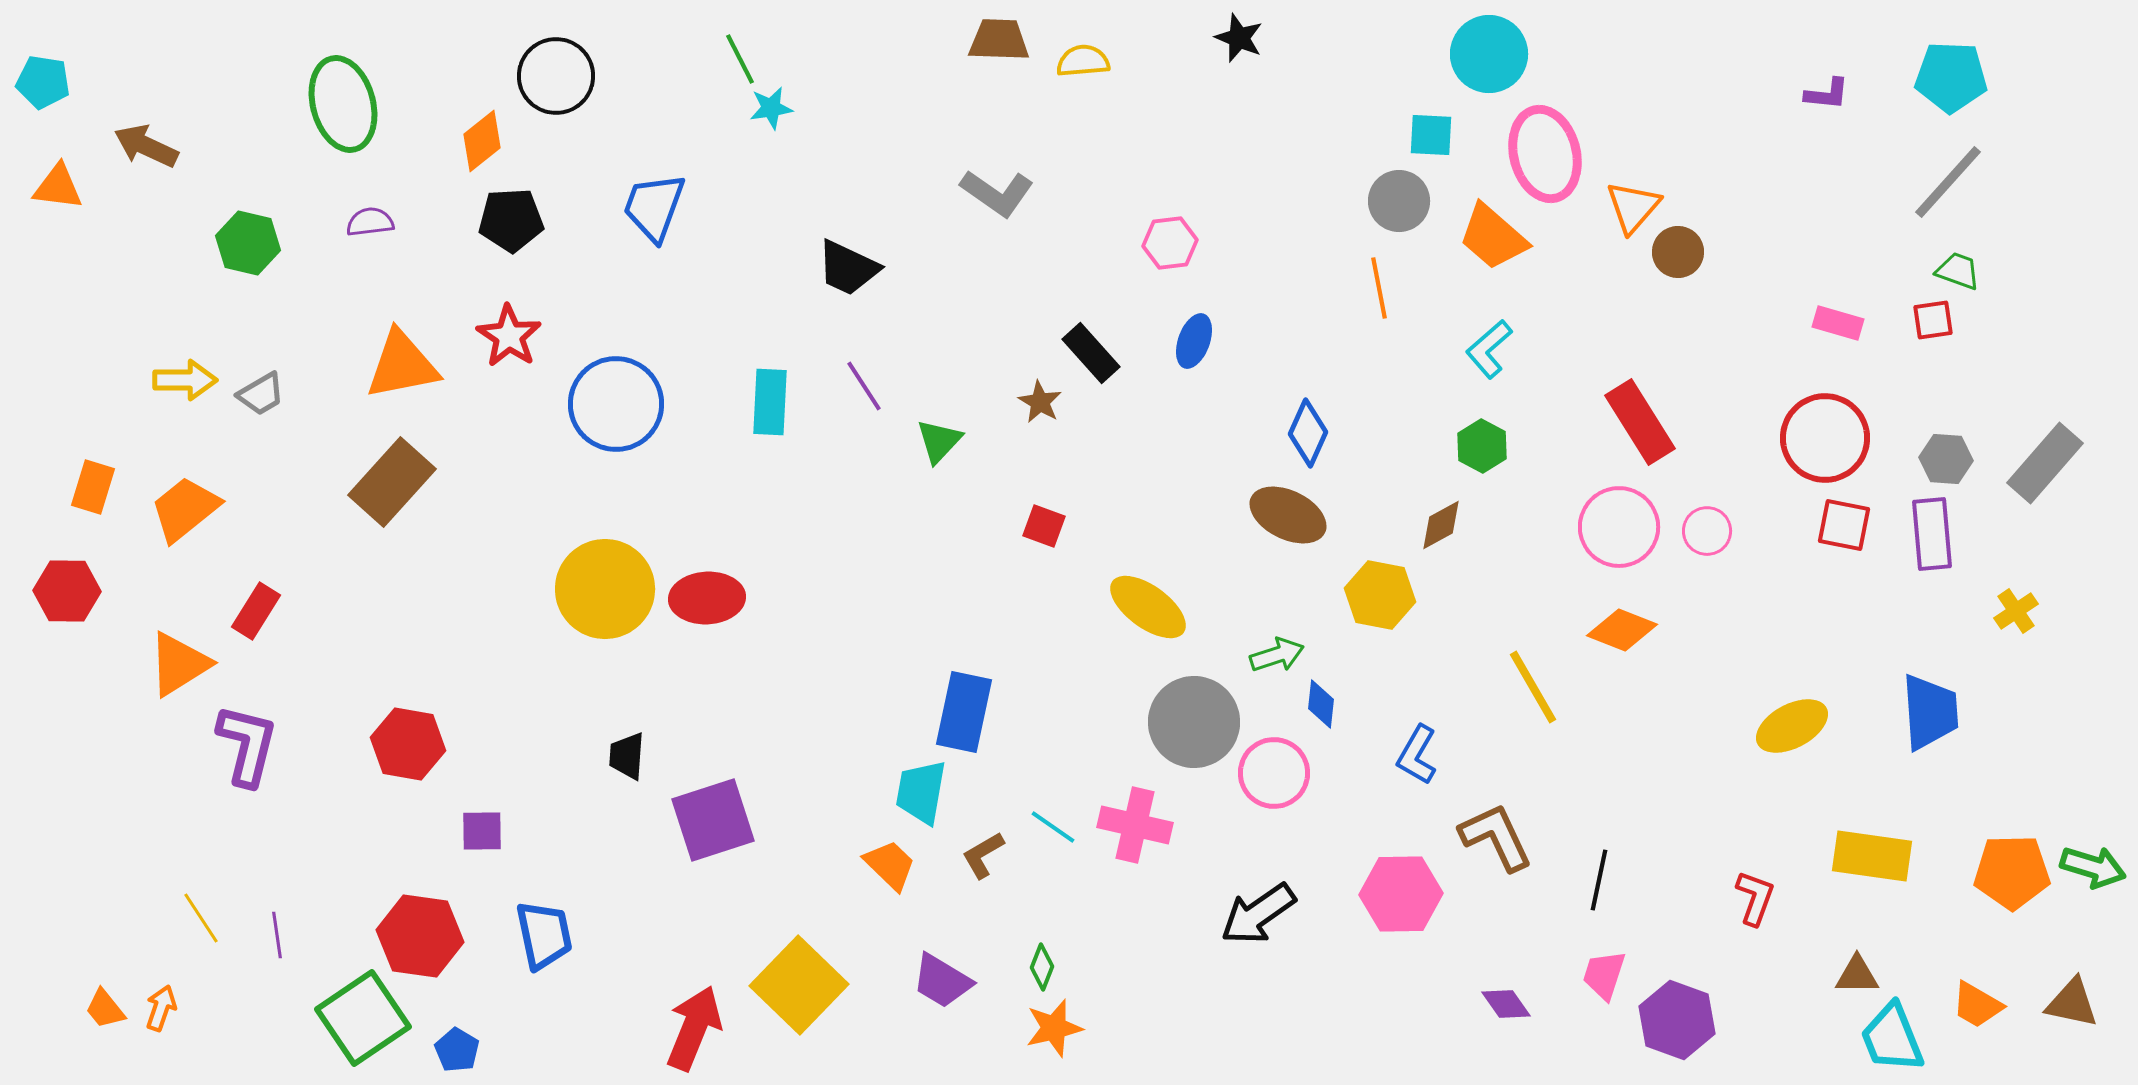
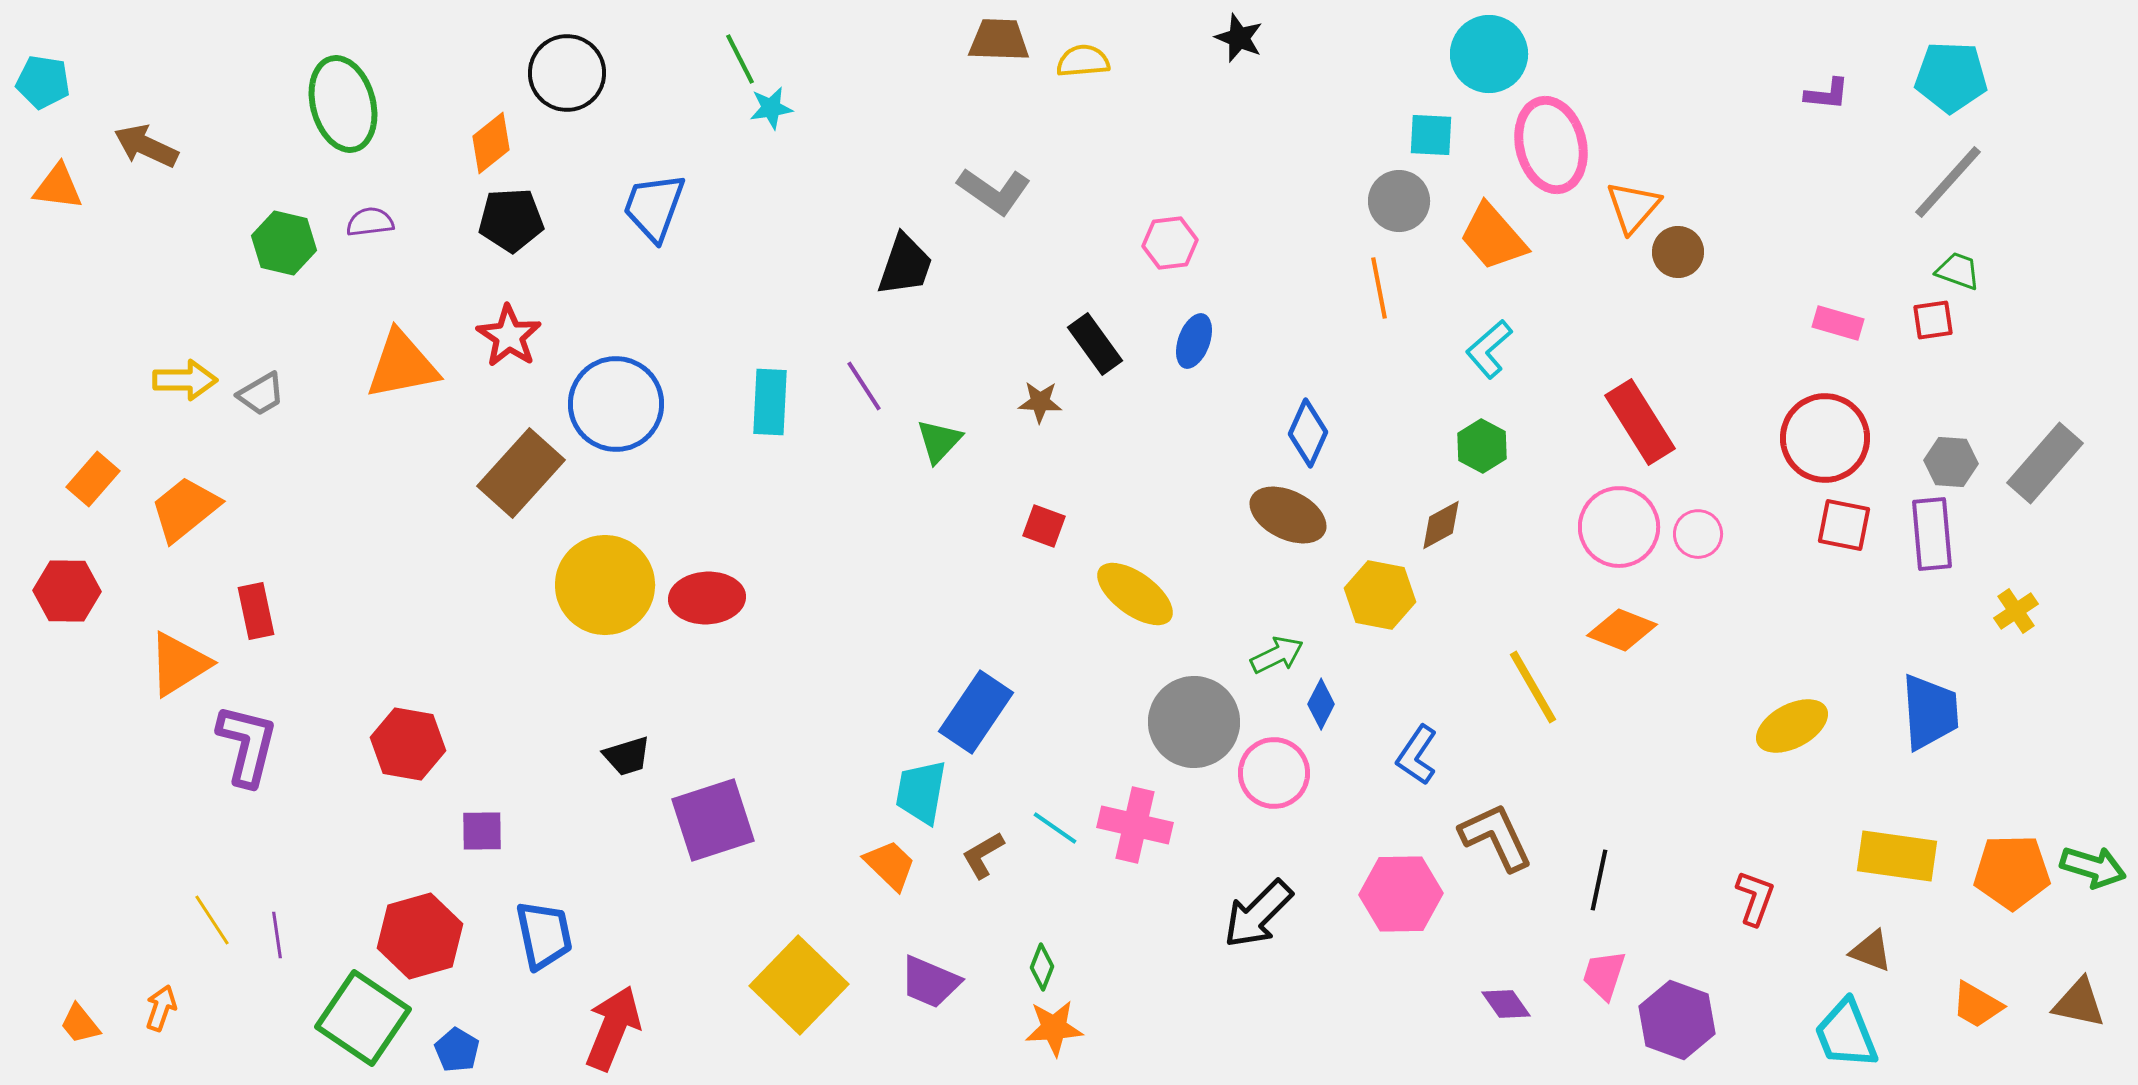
black circle at (556, 76): moved 11 px right, 3 px up
orange diamond at (482, 141): moved 9 px right, 2 px down
pink ellipse at (1545, 154): moved 6 px right, 9 px up
gray L-shape at (997, 193): moved 3 px left, 2 px up
orange trapezoid at (1493, 237): rotated 8 degrees clockwise
green hexagon at (248, 243): moved 36 px right
black trapezoid at (848, 268): moved 57 px right, 3 px up; rotated 96 degrees counterclockwise
black rectangle at (1091, 353): moved 4 px right, 9 px up; rotated 6 degrees clockwise
brown star at (1040, 402): rotated 27 degrees counterclockwise
gray hexagon at (1946, 459): moved 5 px right, 3 px down
brown rectangle at (392, 482): moved 129 px right, 9 px up
orange rectangle at (93, 487): moved 8 px up; rotated 24 degrees clockwise
pink circle at (1707, 531): moved 9 px left, 3 px down
yellow circle at (605, 589): moved 4 px up
yellow ellipse at (1148, 607): moved 13 px left, 13 px up
red rectangle at (256, 611): rotated 44 degrees counterclockwise
green arrow at (1277, 655): rotated 8 degrees counterclockwise
blue diamond at (1321, 704): rotated 21 degrees clockwise
blue rectangle at (964, 712): moved 12 px right; rotated 22 degrees clockwise
blue L-shape at (1417, 755): rotated 4 degrees clockwise
black trapezoid at (627, 756): rotated 111 degrees counterclockwise
cyan line at (1053, 827): moved 2 px right, 1 px down
yellow rectangle at (1872, 856): moved 25 px right
black arrow at (1258, 914): rotated 10 degrees counterclockwise
yellow line at (201, 918): moved 11 px right, 2 px down
red hexagon at (420, 936): rotated 24 degrees counterclockwise
brown triangle at (1857, 975): moved 14 px right, 24 px up; rotated 21 degrees clockwise
purple trapezoid at (942, 981): moved 12 px left, 1 px down; rotated 8 degrees counterclockwise
brown triangle at (2072, 1003): moved 7 px right
orange trapezoid at (105, 1009): moved 25 px left, 15 px down
green square at (363, 1018): rotated 22 degrees counterclockwise
red arrow at (694, 1028): moved 81 px left
orange star at (1054, 1028): rotated 10 degrees clockwise
cyan trapezoid at (1892, 1038): moved 46 px left, 4 px up
